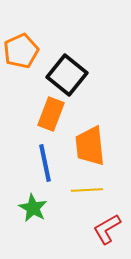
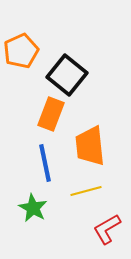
yellow line: moved 1 px left, 1 px down; rotated 12 degrees counterclockwise
